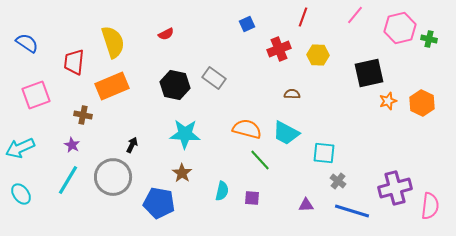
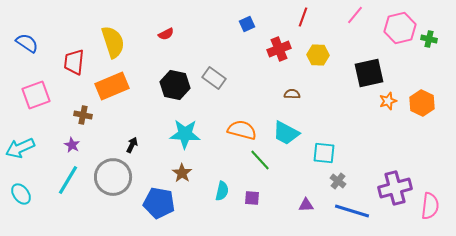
orange semicircle: moved 5 px left, 1 px down
